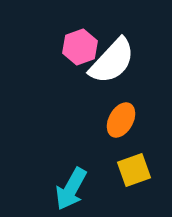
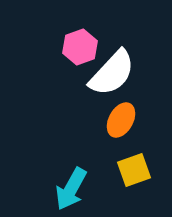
white semicircle: moved 12 px down
